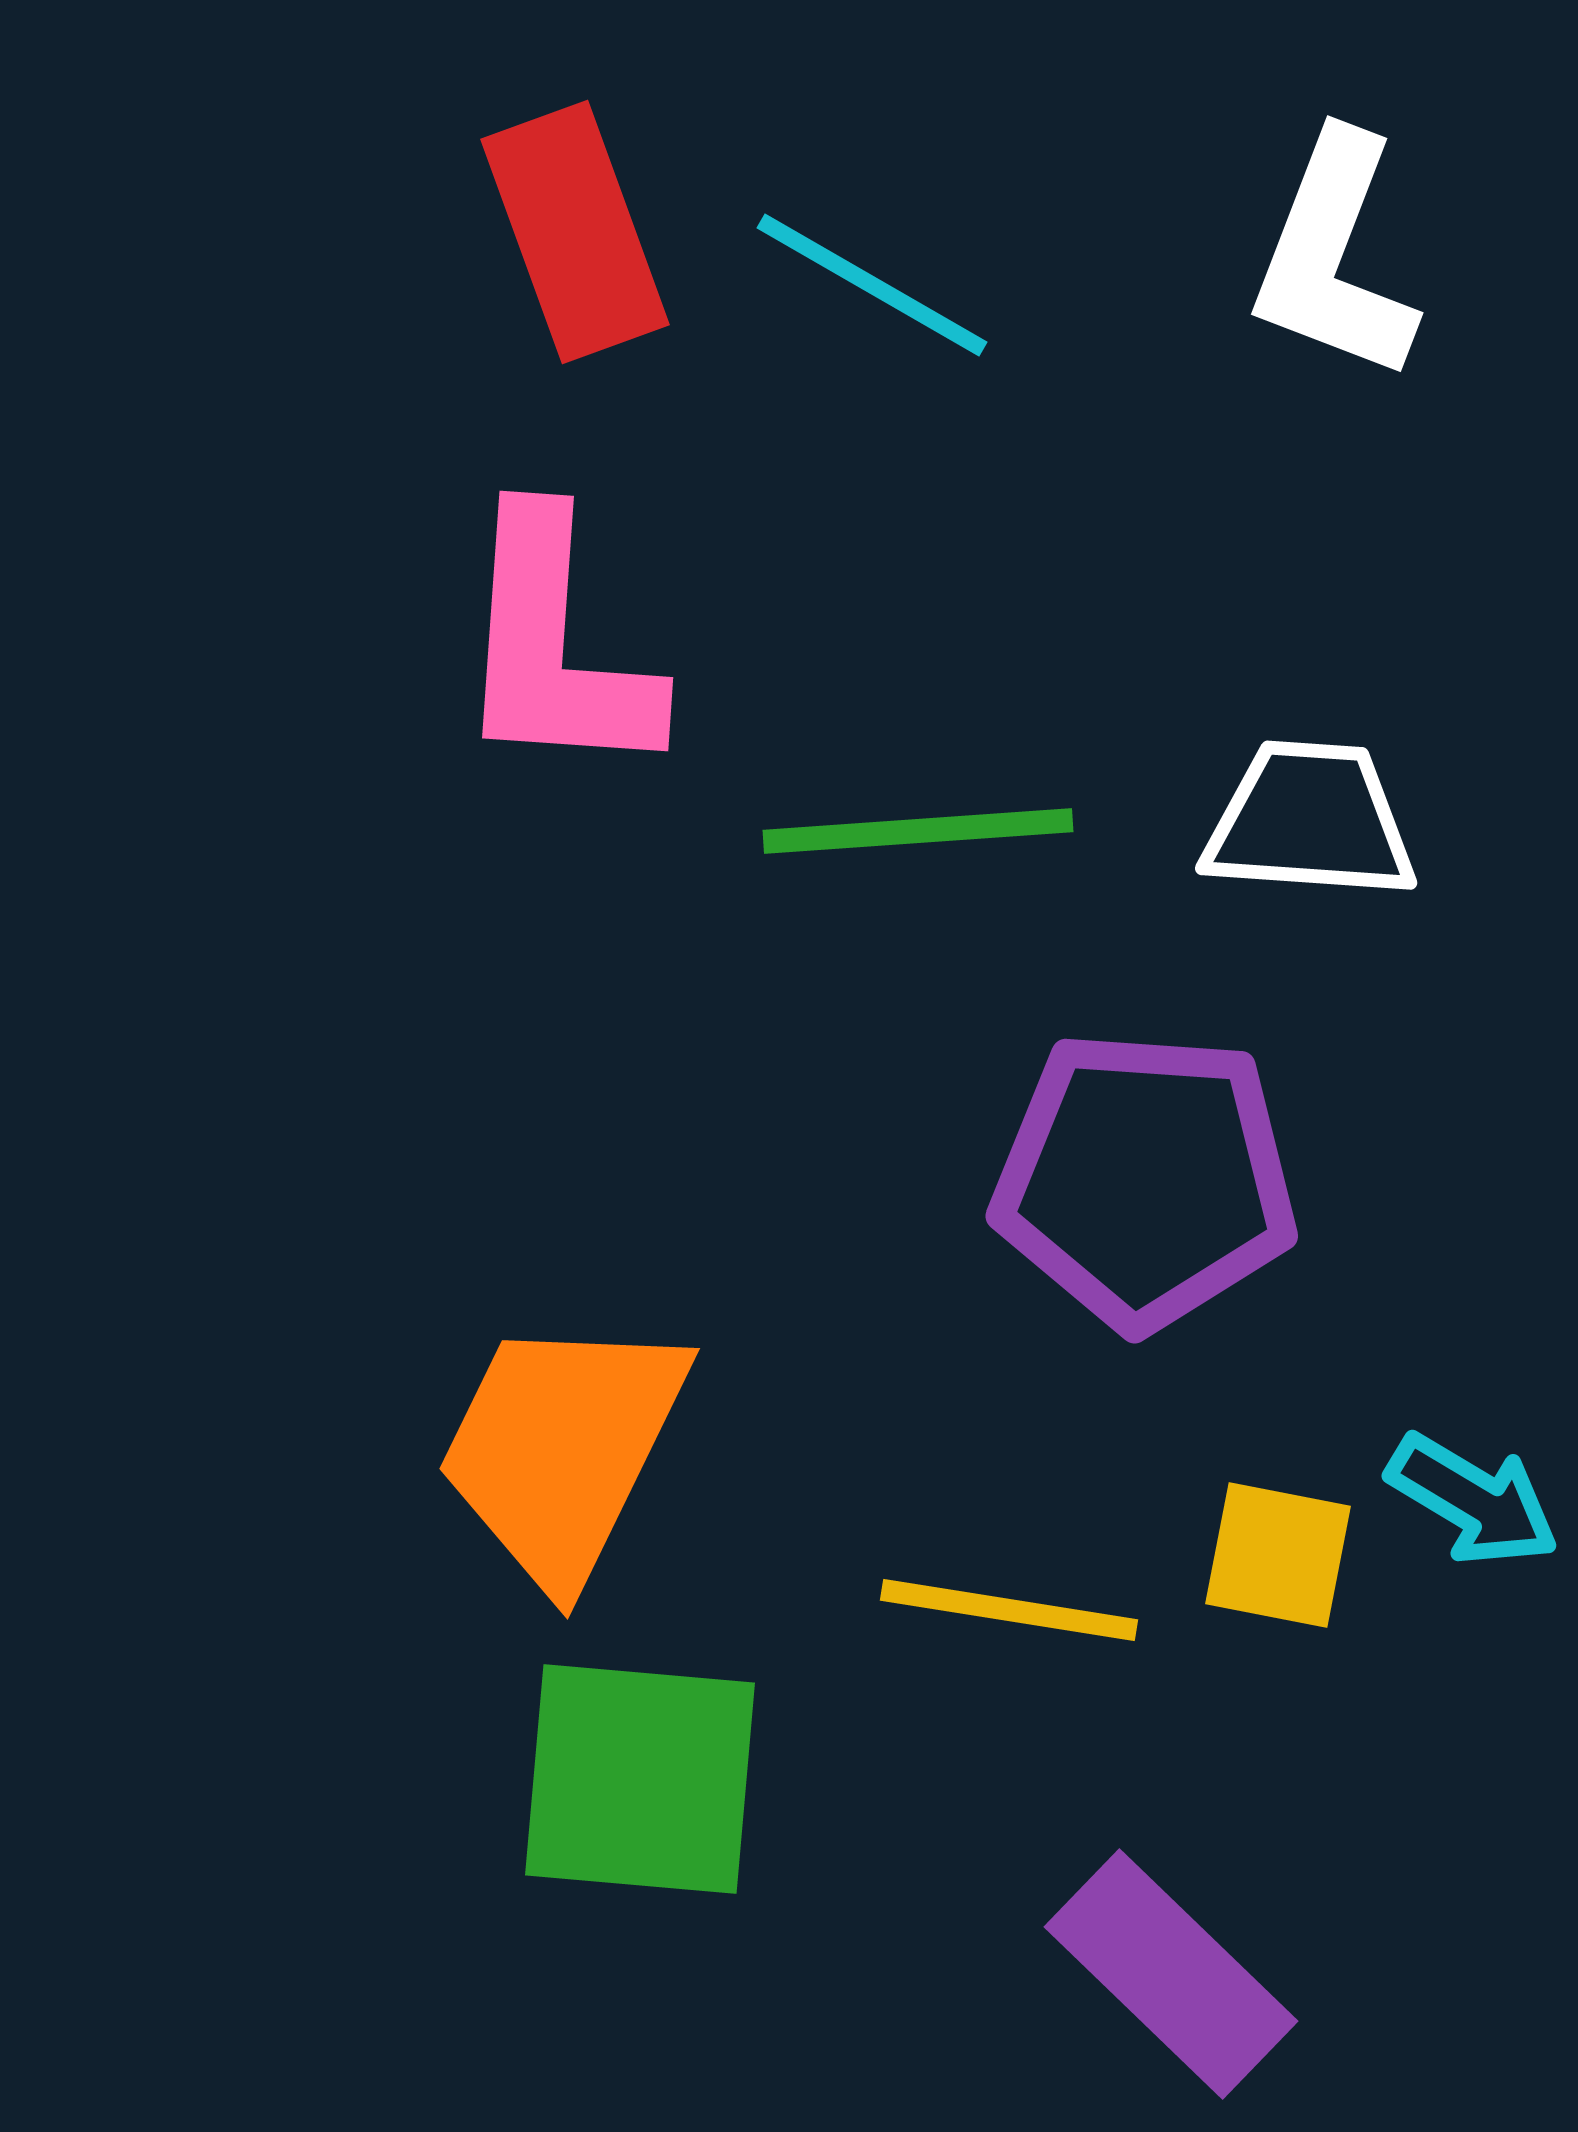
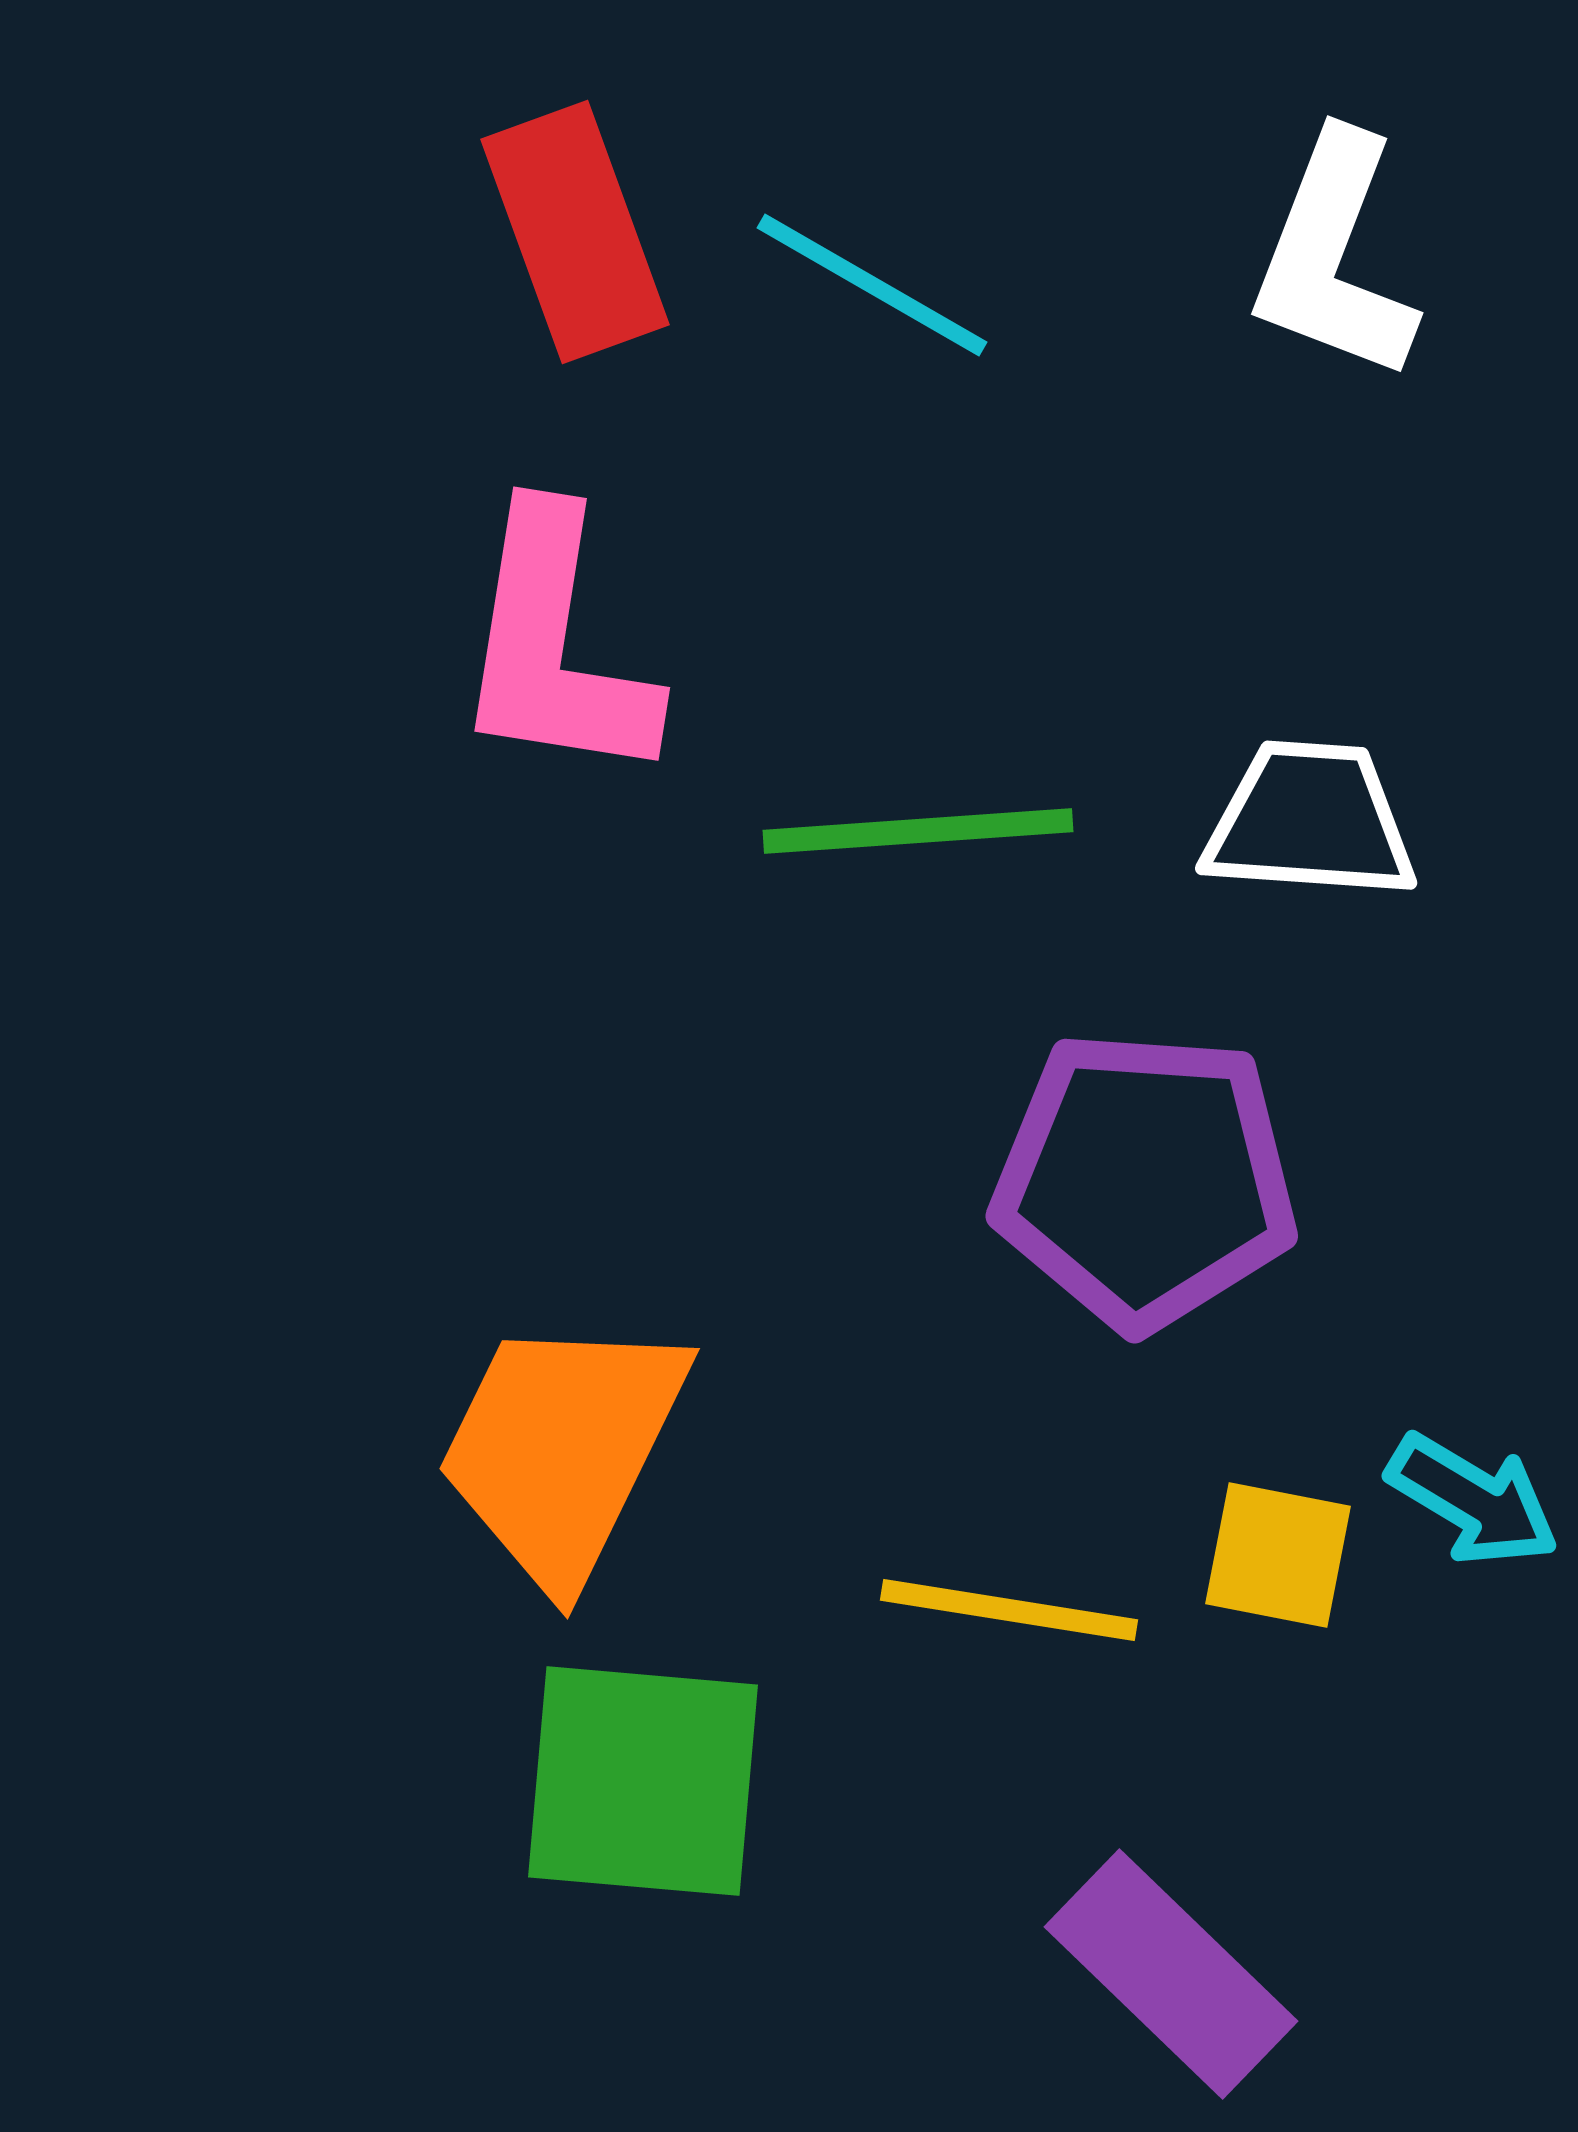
pink L-shape: rotated 5 degrees clockwise
green square: moved 3 px right, 2 px down
